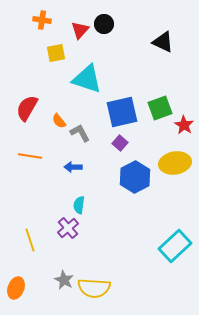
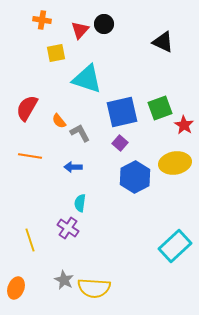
cyan semicircle: moved 1 px right, 2 px up
purple cross: rotated 15 degrees counterclockwise
